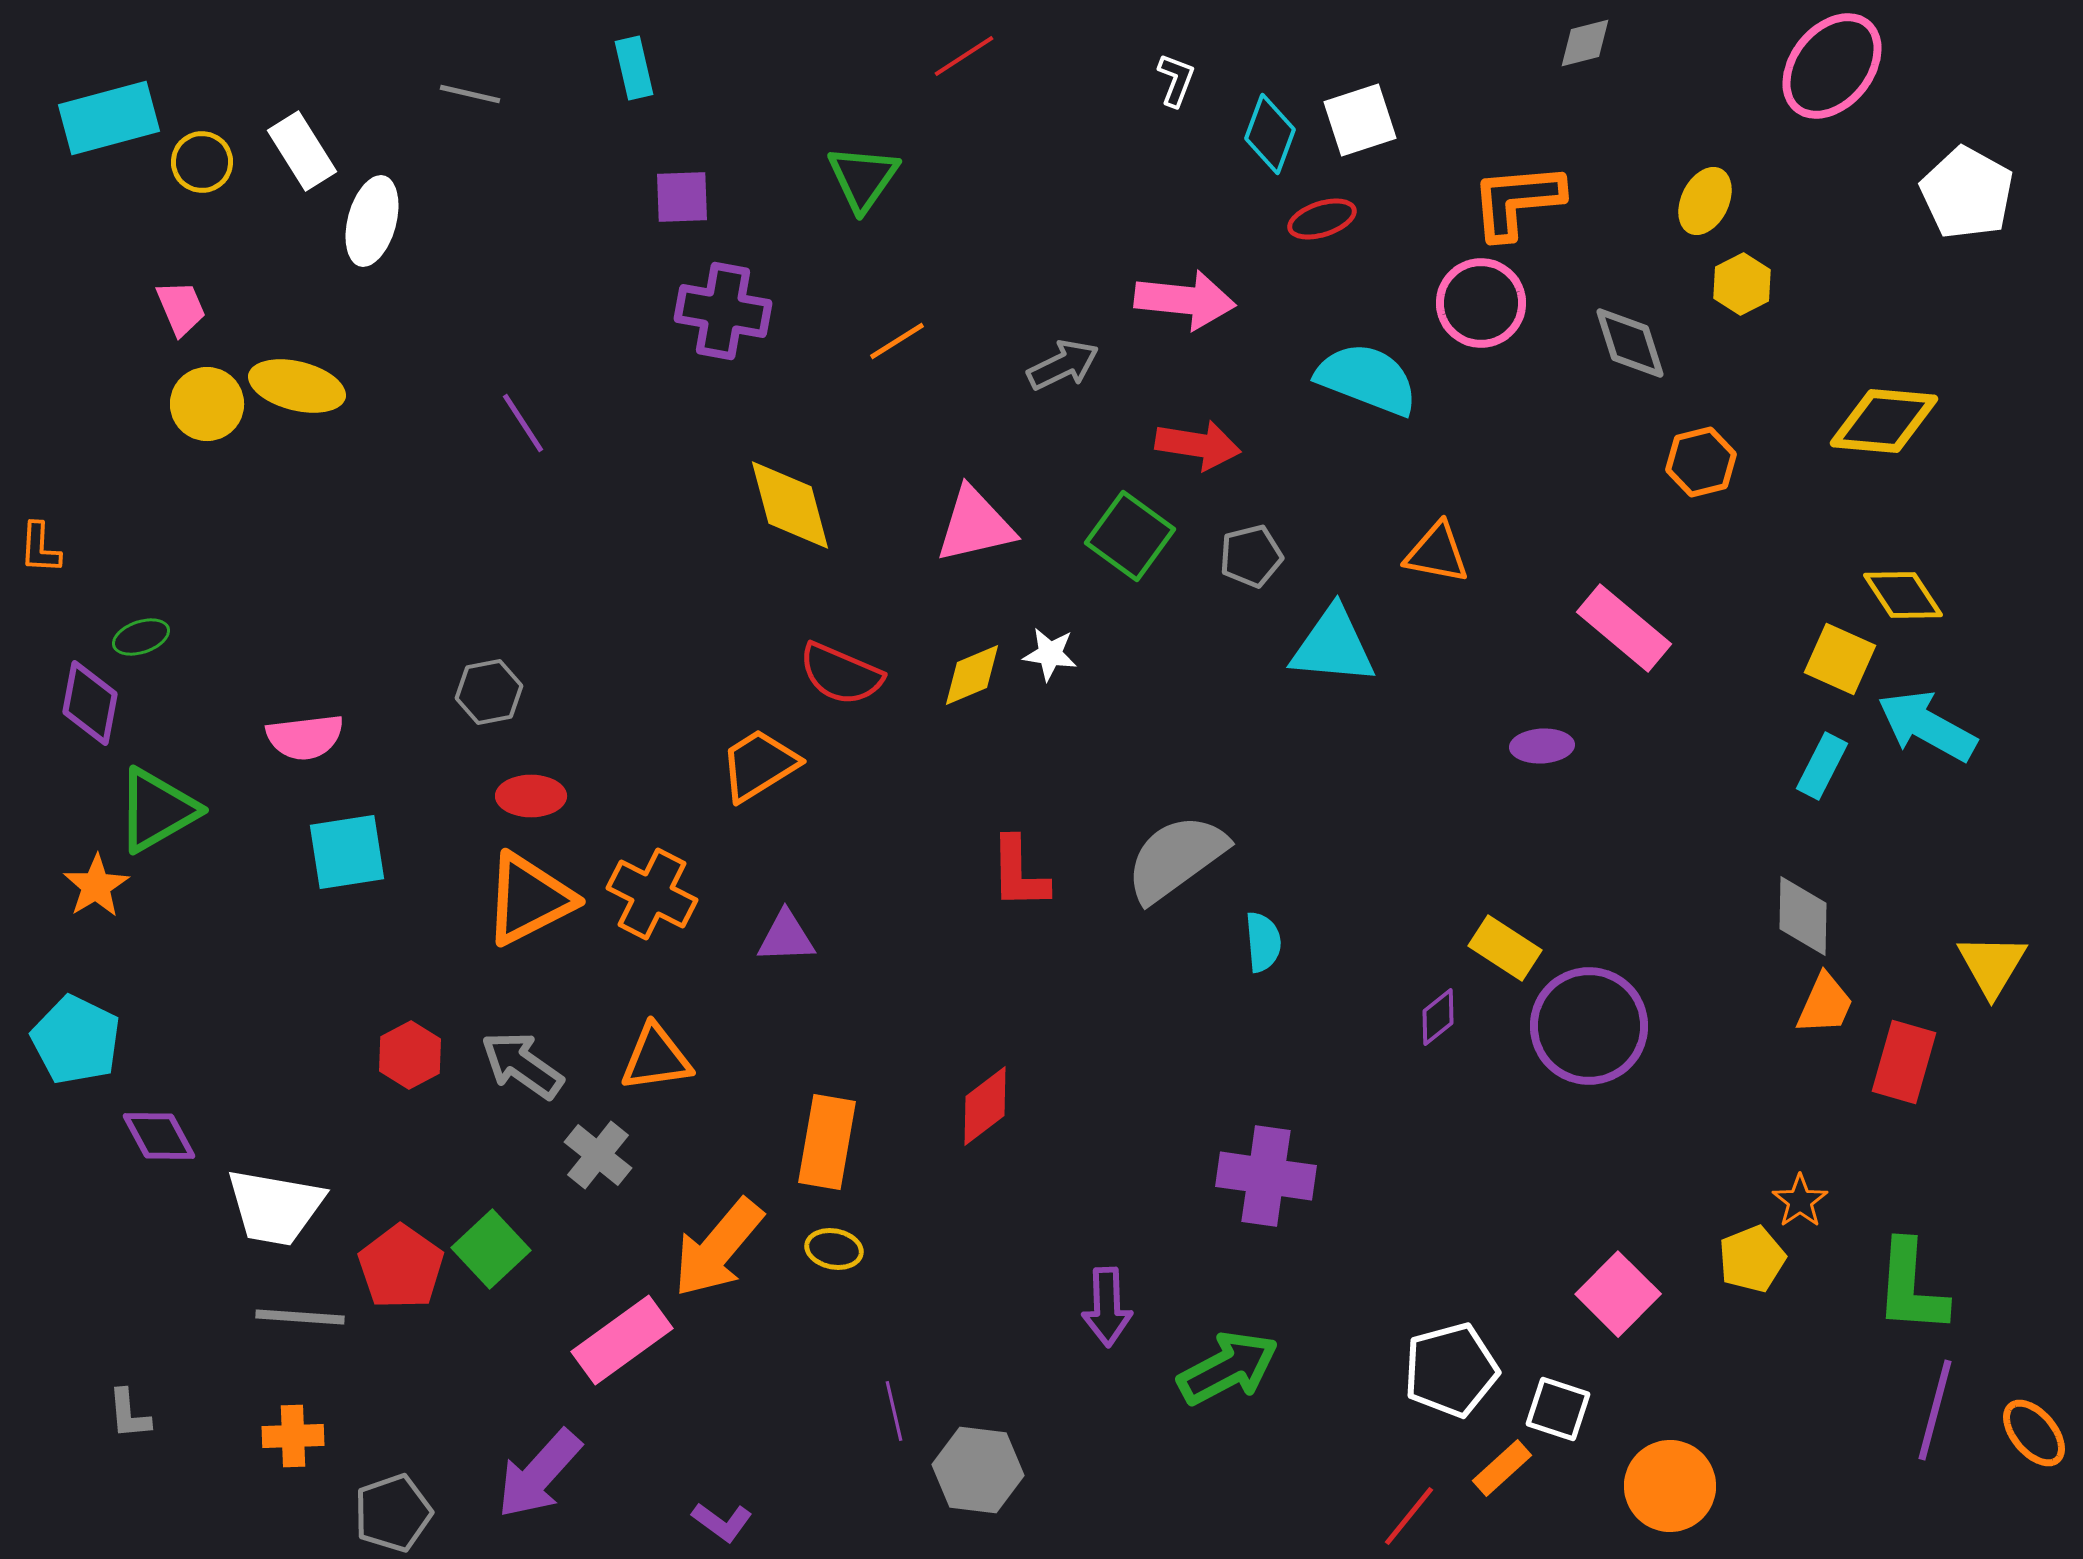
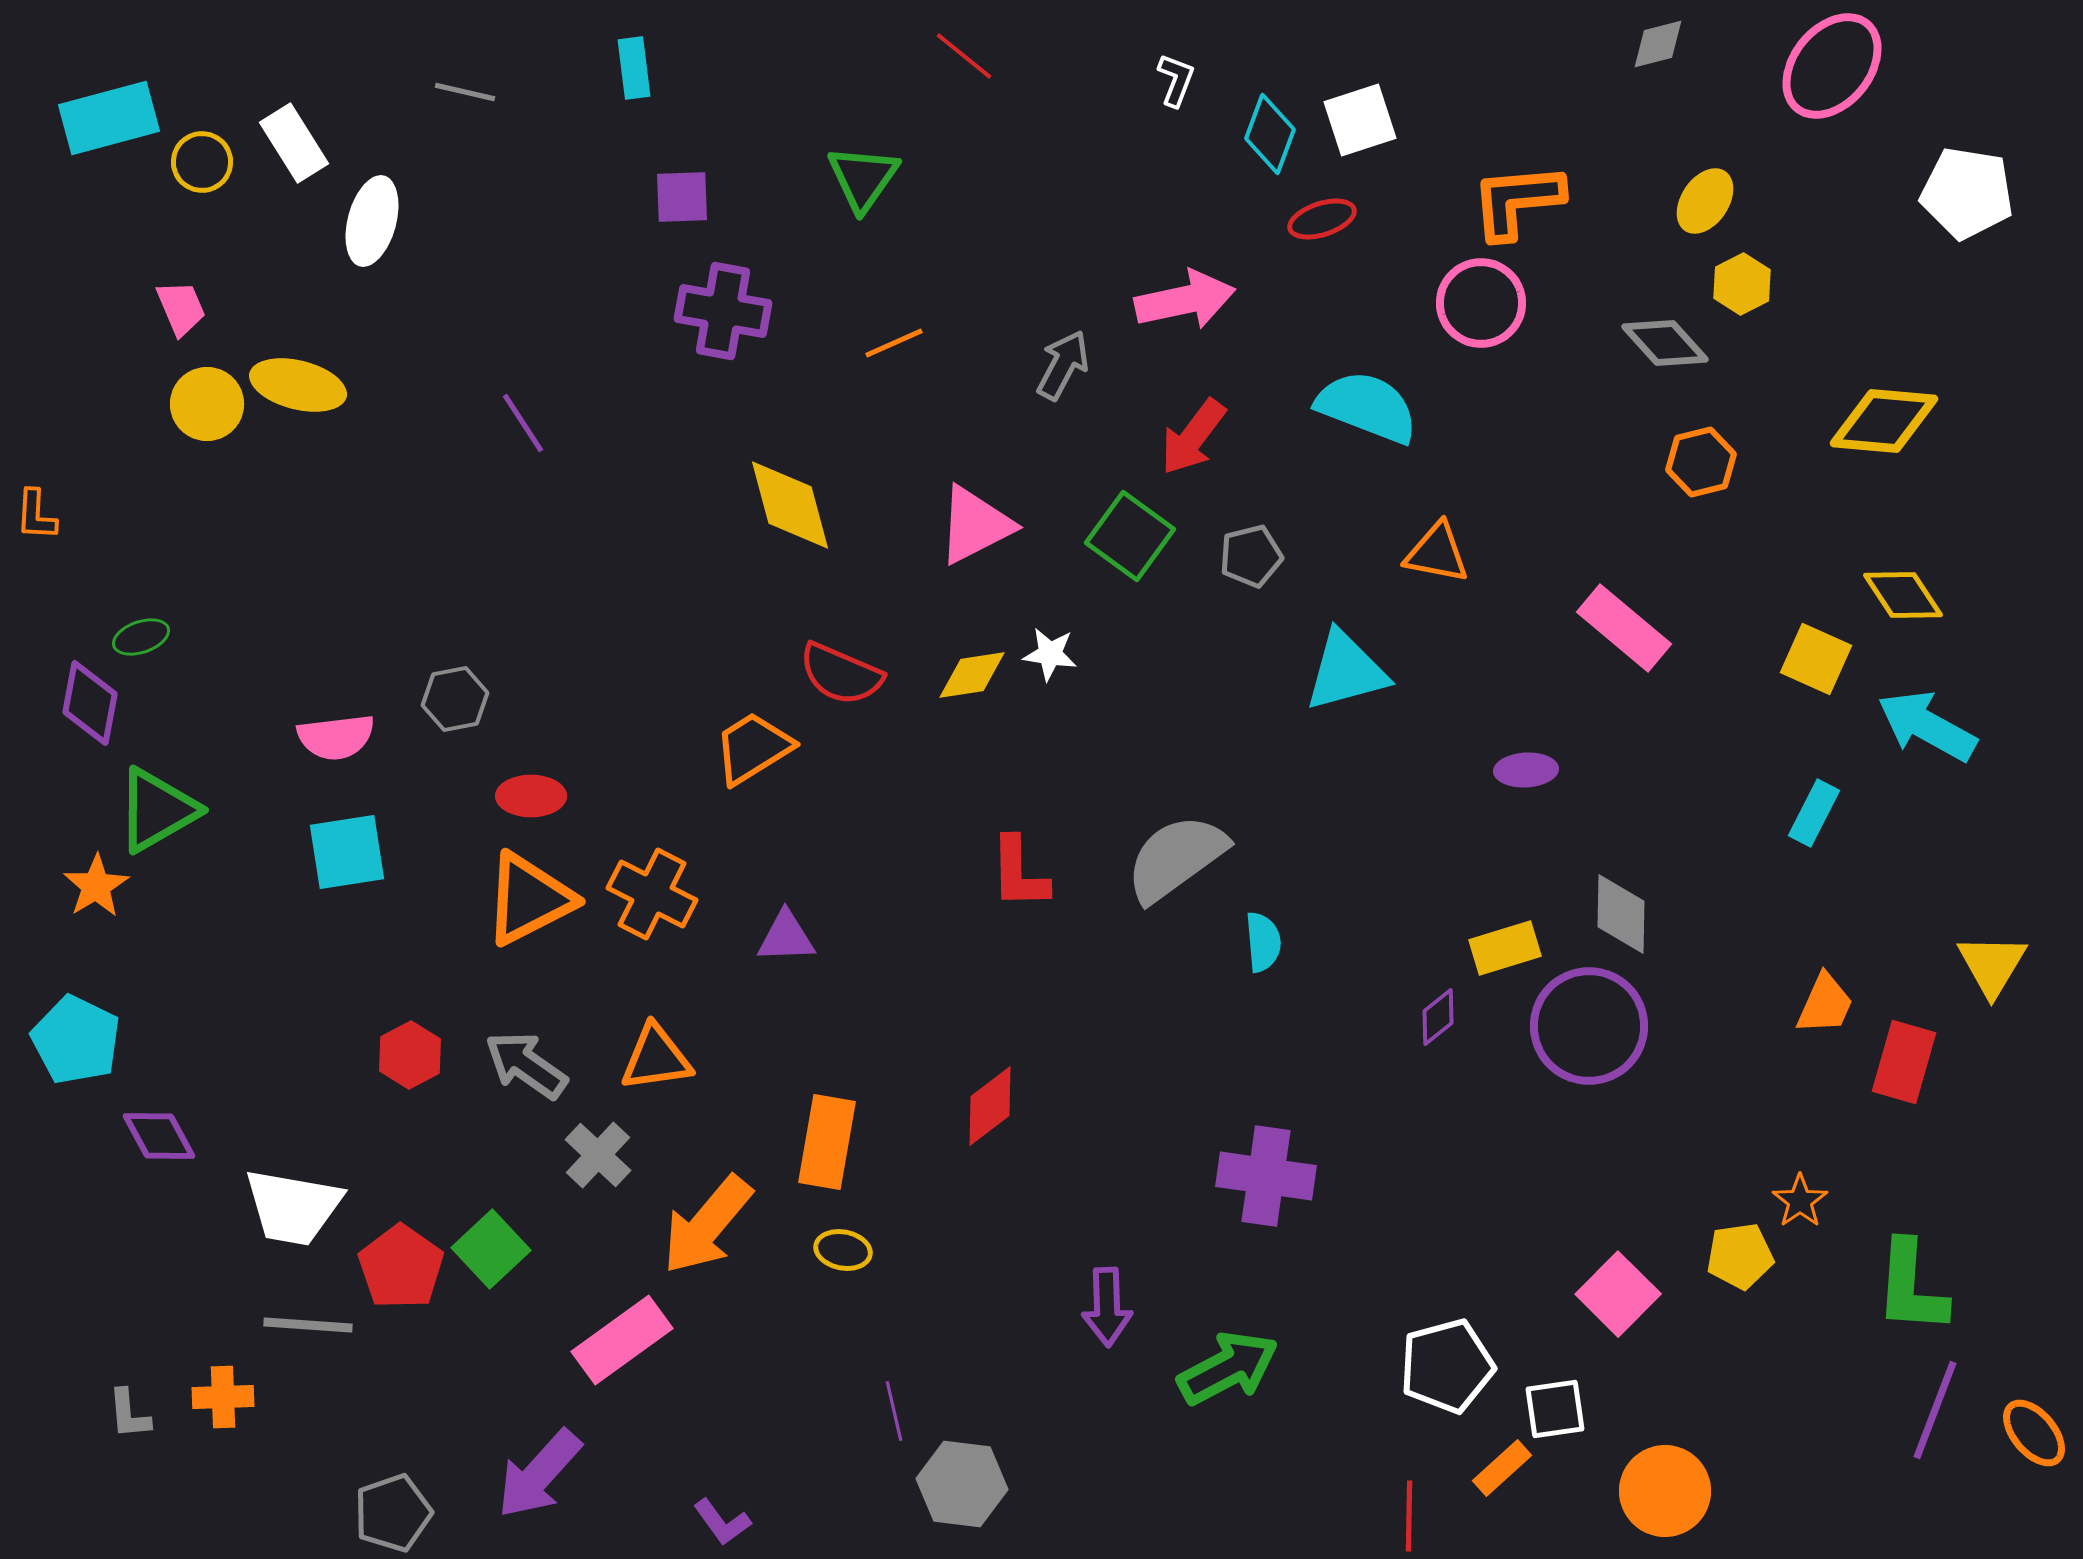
gray diamond at (1585, 43): moved 73 px right, 1 px down
red line at (964, 56): rotated 72 degrees clockwise
cyan rectangle at (634, 68): rotated 6 degrees clockwise
gray line at (470, 94): moved 5 px left, 2 px up
white rectangle at (302, 151): moved 8 px left, 8 px up
white pentagon at (1967, 193): rotated 20 degrees counterclockwise
yellow ellipse at (1705, 201): rotated 8 degrees clockwise
pink arrow at (1185, 300): rotated 18 degrees counterclockwise
orange line at (897, 341): moved 3 px left, 2 px down; rotated 8 degrees clockwise
gray diamond at (1630, 343): moved 35 px right; rotated 24 degrees counterclockwise
gray arrow at (1063, 365): rotated 36 degrees counterclockwise
cyan semicircle at (1367, 379): moved 28 px down
yellow ellipse at (297, 386): moved 1 px right, 1 px up
red arrow at (1198, 445): moved 5 px left, 8 px up; rotated 118 degrees clockwise
pink triangle at (975, 525): rotated 14 degrees counterclockwise
orange L-shape at (40, 548): moved 4 px left, 33 px up
cyan triangle at (1333, 646): moved 13 px right, 25 px down; rotated 20 degrees counterclockwise
yellow square at (1840, 659): moved 24 px left
yellow diamond at (972, 675): rotated 14 degrees clockwise
gray hexagon at (489, 692): moved 34 px left, 7 px down
pink semicircle at (305, 737): moved 31 px right
purple ellipse at (1542, 746): moved 16 px left, 24 px down
orange trapezoid at (759, 765): moved 6 px left, 17 px up
cyan rectangle at (1822, 766): moved 8 px left, 47 px down
gray diamond at (1803, 916): moved 182 px left, 2 px up
yellow rectangle at (1505, 948): rotated 50 degrees counterclockwise
gray arrow at (522, 1065): moved 4 px right
red diamond at (985, 1106): moved 5 px right
gray cross at (598, 1155): rotated 4 degrees clockwise
white trapezoid at (275, 1207): moved 18 px right
orange arrow at (718, 1248): moved 11 px left, 23 px up
yellow ellipse at (834, 1249): moved 9 px right, 1 px down
yellow pentagon at (1752, 1259): moved 12 px left, 3 px up; rotated 14 degrees clockwise
gray line at (300, 1317): moved 8 px right, 8 px down
white pentagon at (1451, 1370): moved 4 px left, 4 px up
white square at (1558, 1409): moved 3 px left; rotated 26 degrees counterclockwise
purple line at (1935, 1410): rotated 6 degrees clockwise
orange cross at (293, 1436): moved 70 px left, 39 px up
gray hexagon at (978, 1470): moved 16 px left, 14 px down
orange circle at (1670, 1486): moved 5 px left, 5 px down
red line at (1409, 1516): rotated 38 degrees counterclockwise
purple L-shape at (722, 1522): rotated 18 degrees clockwise
